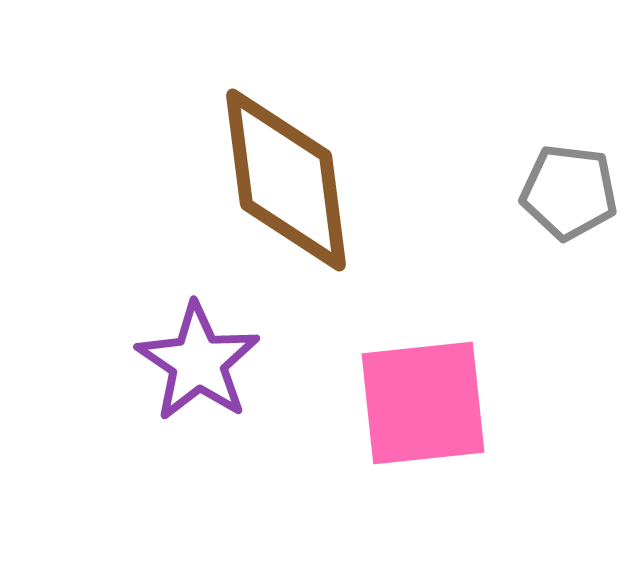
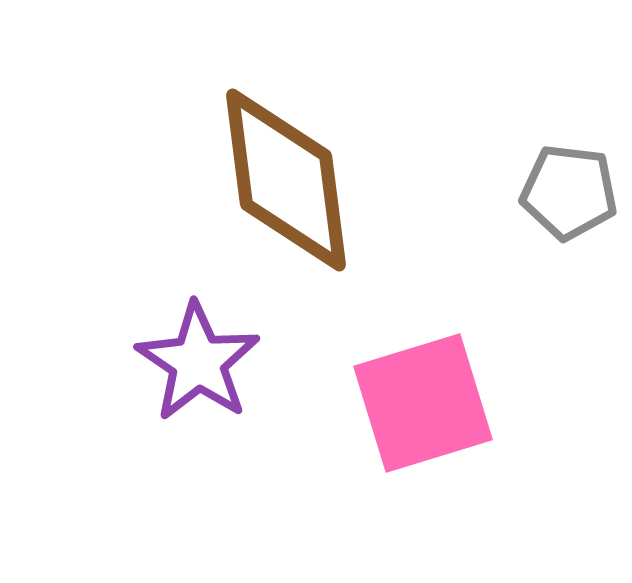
pink square: rotated 11 degrees counterclockwise
